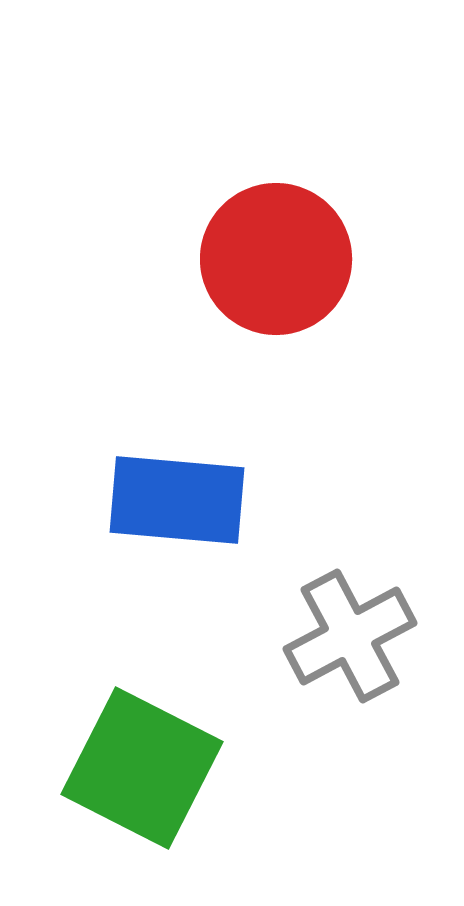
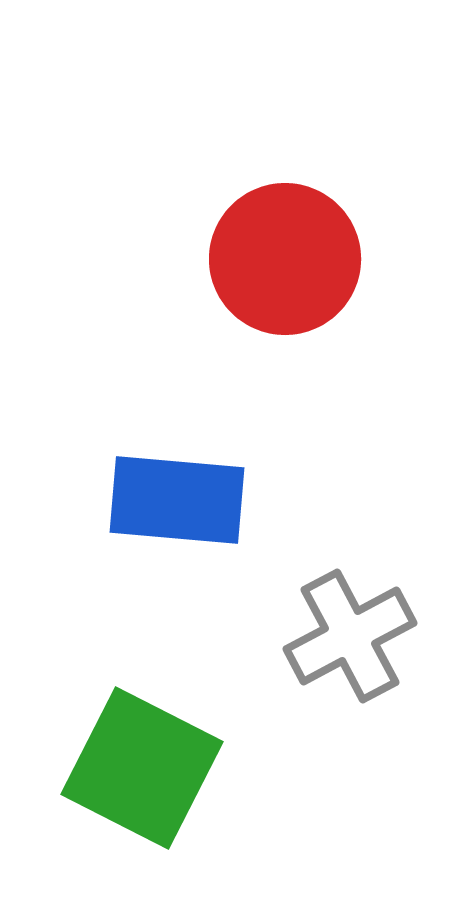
red circle: moved 9 px right
